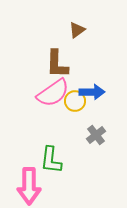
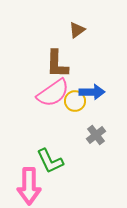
green L-shape: moved 1 px left, 1 px down; rotated 32 degrees counterclockwise
